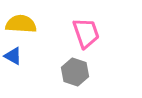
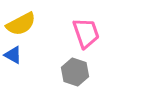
yellow semicircle: rotated 148 degrees clockwise
blue triangle: moved 1 px up
